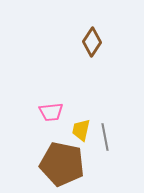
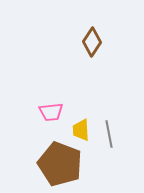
yellow trapezoid: rotated 15 degrees counterclockwise
gray line: moved 4 px right, 3 px up
brown pentagon: moved 2 px left; rotated 9 degrees clockwise
